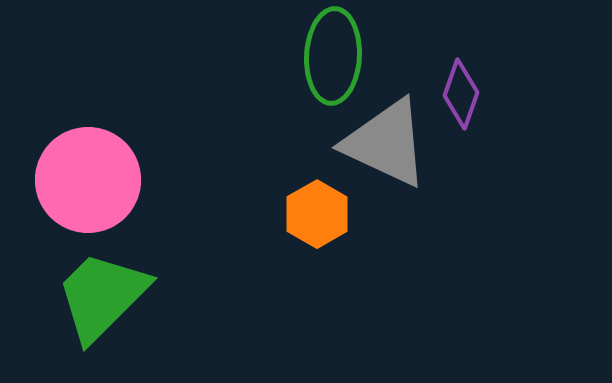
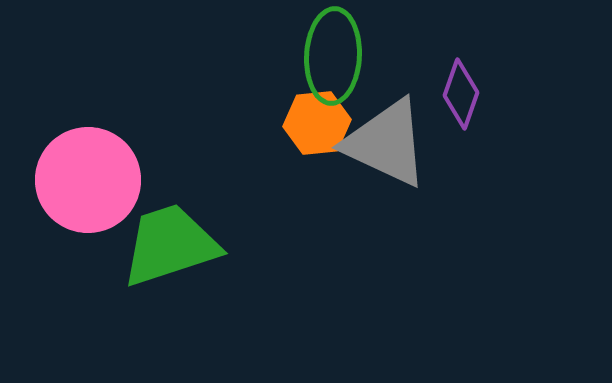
orange hexagon: moved 91 px up; rotated 24 degrees clockwise
green trapezoid: moved 68 px right, 51 px up; rotated 27 degrees clockwise
